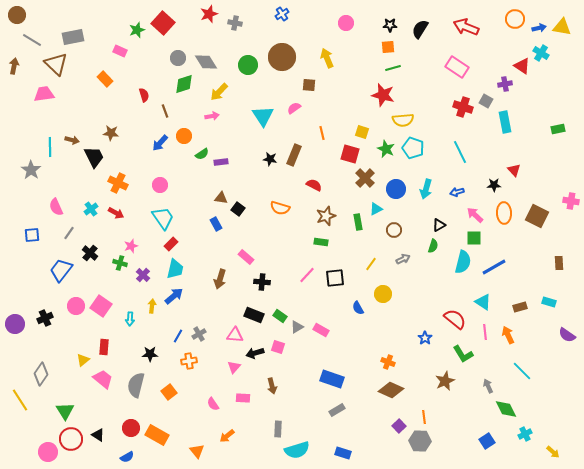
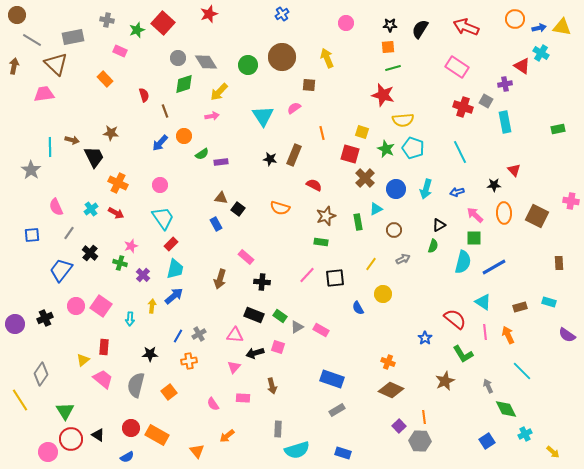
gray cross at (235, 23): moved 128 px left, 3 px up
